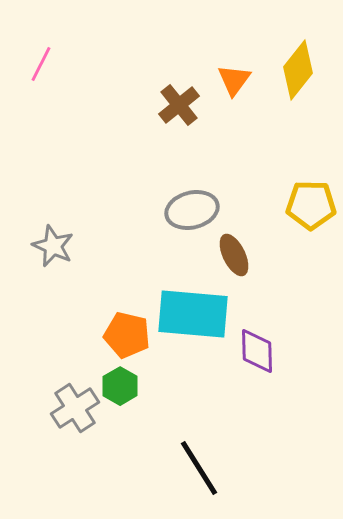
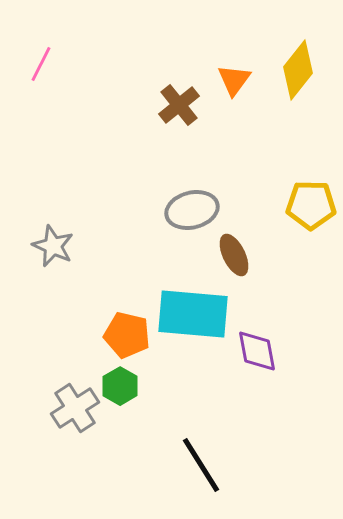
purple diamond: rotated 9 degrees counterclockwise
black line: moved 2 px right, 3 px up
